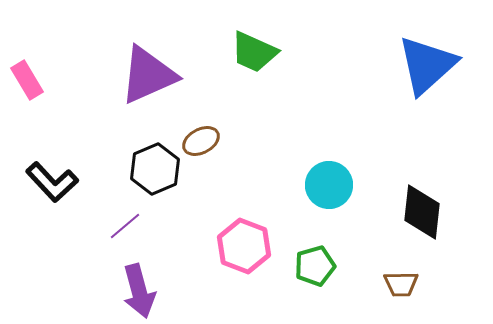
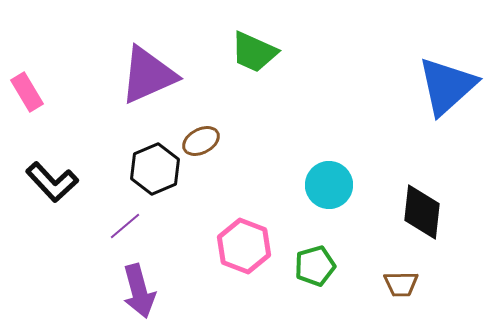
blue triangle: moved 20 px right, 21 px down
pink rectangle: moved 12 px down
